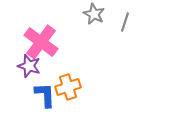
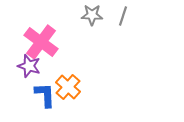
gray star: moved 2 px left, 1 px down; rotated 25 degrees counterclockwise
gray line: moved 2 px left, 6 px up
orange cross: rotated 30 degrees counterclockwise
